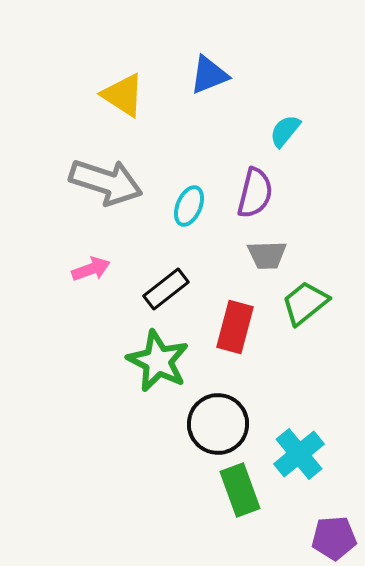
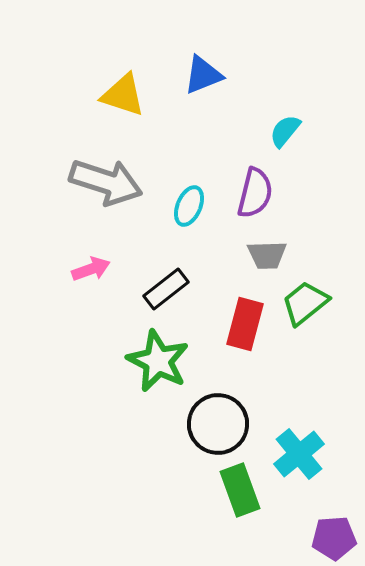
blue triangle: moved 6 px left
yellow triangle: rotated 15 degrees counterclockwise
red rectangle: moved 10 px right, 3 px up
